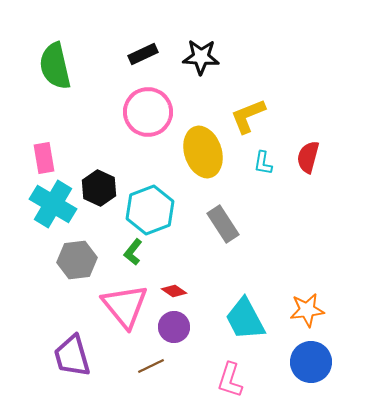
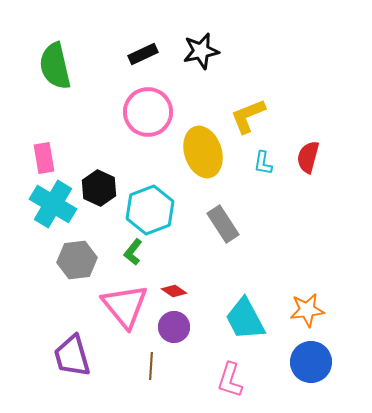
black star: moved 6 px up; rotated 15 degrees counterclockwise
brown line: rotated 60 degrees counterclockwise
